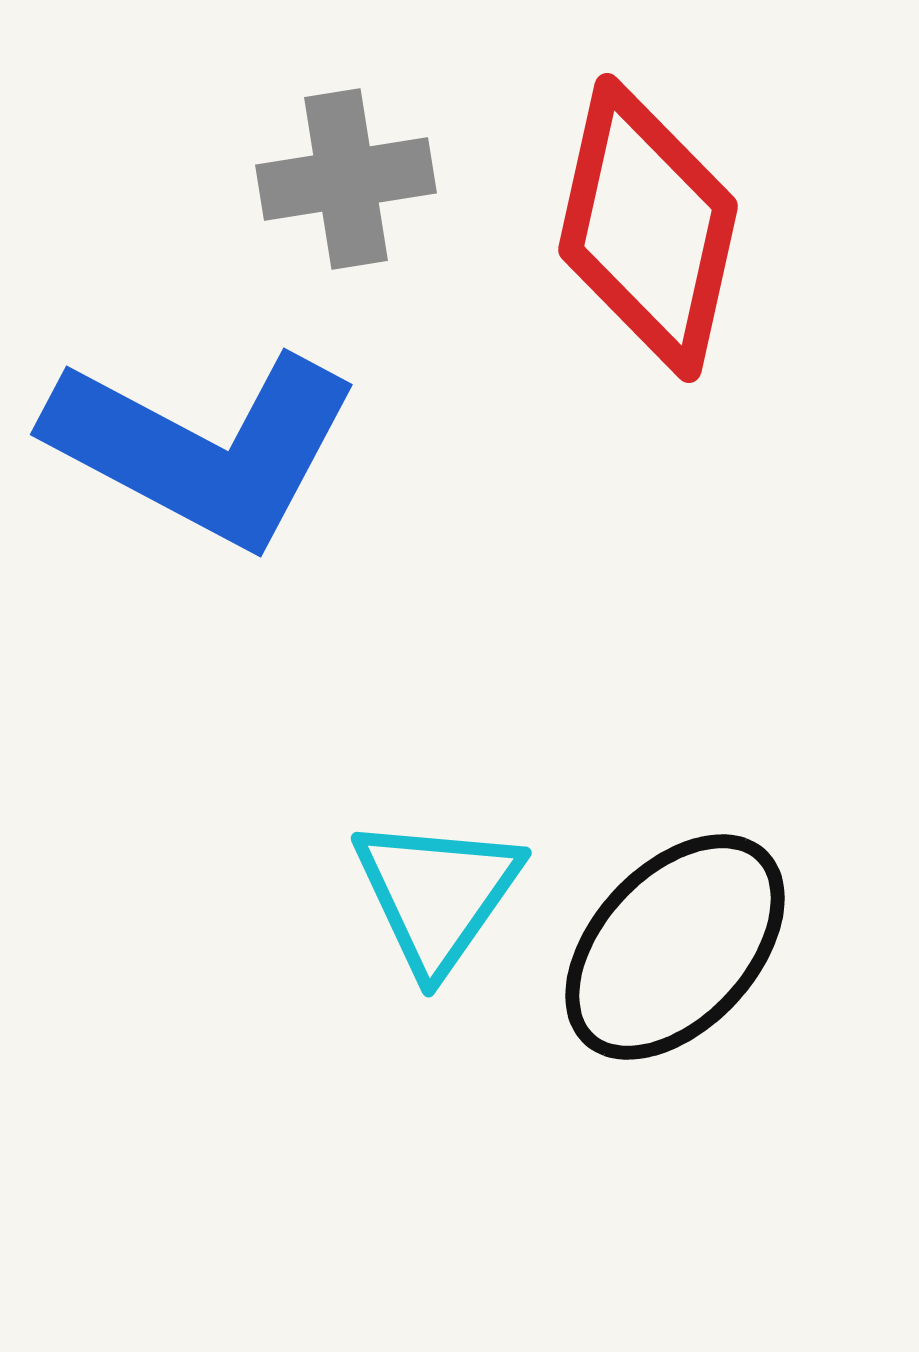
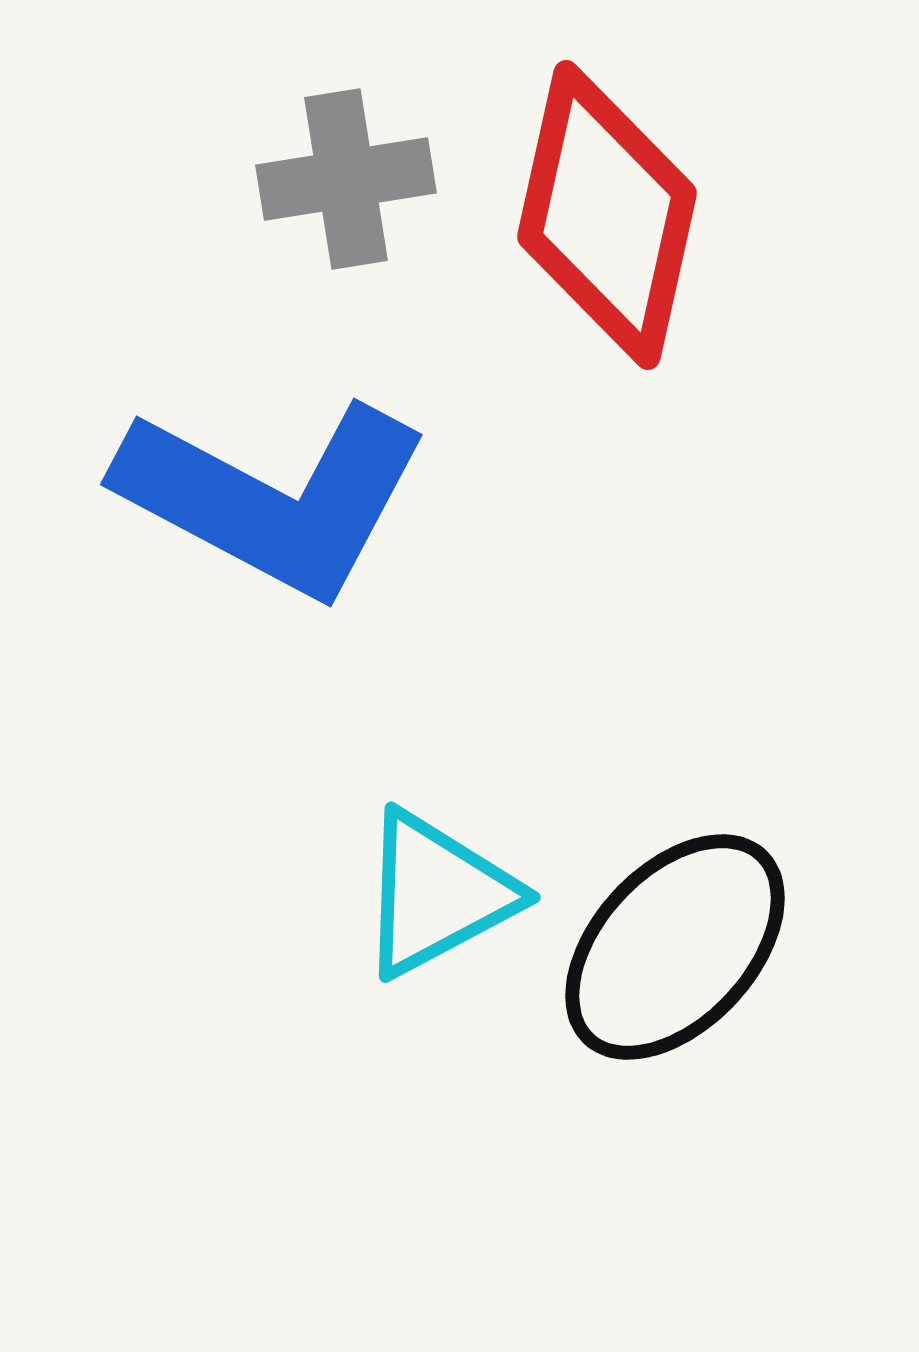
red diamond: moved 41 px left, 13 px up
blue L-shape: moved 70 px right, 50 px down
cyan triangle: rotated 27 degrees clockwise
